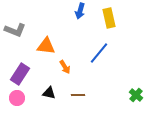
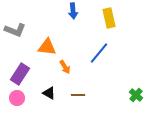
blue arrow: moved 7 px left; rotated 21 degrees counterclockwise
orange triangle: moved 1 px right, 1 px down
black triangle: rotated 16 degrees clockwise
